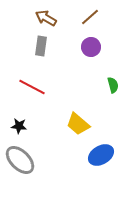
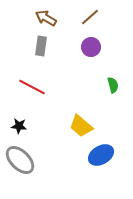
yellow trapezoid: moved 3 px right, 2 px down
